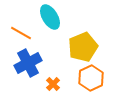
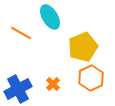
blue cross: moved 10 px left, 26 px down
